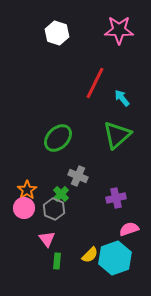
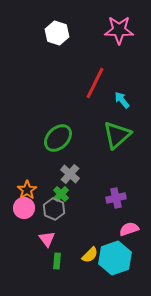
cyan arrow: moved 2 px down
gray cross: moved 8 px left, 2 px up; rotated 18 degrees clockwise
